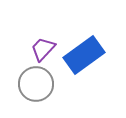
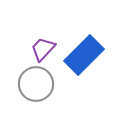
blue rectangle: rotated 9 degrees counterclockwise
